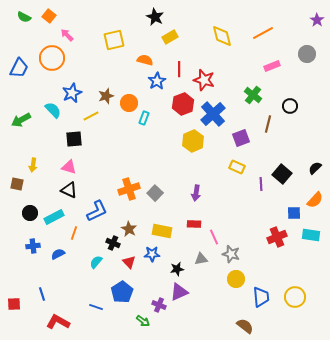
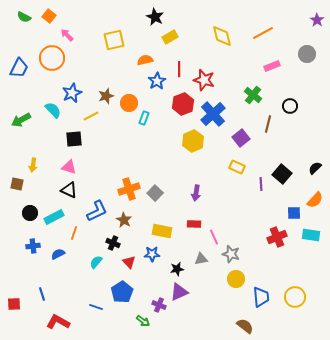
orange semicircle at (145, 60): rotated 28 degrees counterclockwise
purple square at (241, 138): rotated 18 degrees counterclockwise
brown star at (129, 229): moved 5 px left, 9 px up
